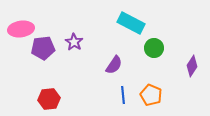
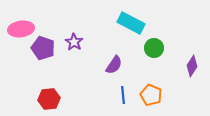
purple pentagon: rotated 25 degrees clockwise
